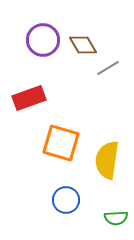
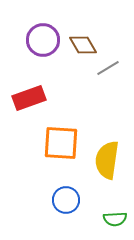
orange square: rotated 12 degrees counterclockwise
green semicircle: moved 1 px left, 1 px down
